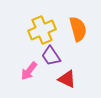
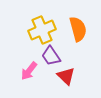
red triangle: moved 1 px left, 3 px up; rotated 18 degrees clockwise
